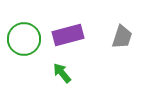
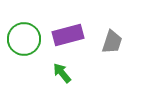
gray trapezoid: moved 10 px left, 5 px down
